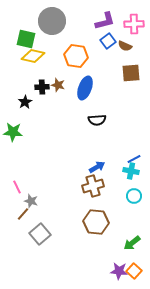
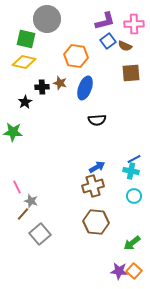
gray circle: moved 5 px left, 2 px up
yellow diamond: moved 9 px left, 6 px down
brown star: moved 2 px right, 2 px up
